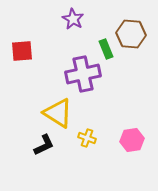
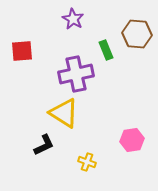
brown hexagon: moved 6 px right
green rectangle: moved 1 px down
purple cross: moved 7 px left
yellow triangle: moved 6 px right
yellow cross: moved 24 px down
